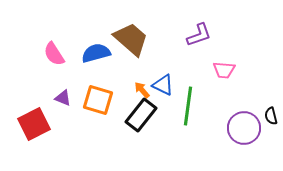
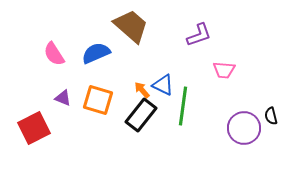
brown trapezoid: moved 13 px up
blue semicircle: rotated 8 degrees counterclockwise
green line: moved 5 px left
red square: moved 4 px down
